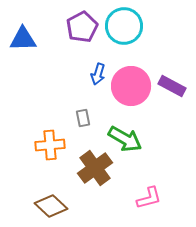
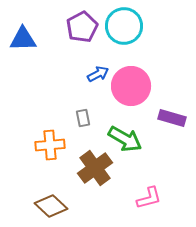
blue arrow: rotated 135 degrees counterclockwise
purple rectangle: moved 32 px down; rotated 12 degrees counterclockwise
